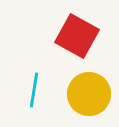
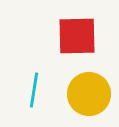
red square: rotated 30 degrees counterclockwise
